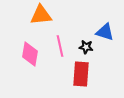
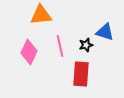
black star: moved 2 px up; rotated 24 degrees counterclockwise
pink diamond: moved 1 px left, 2 px up; rotated 15 degrees clockwise
